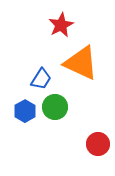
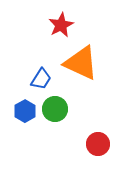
green circle: moved 2 px down
